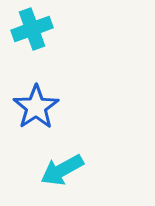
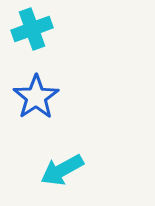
blue star: moved 10 px up
